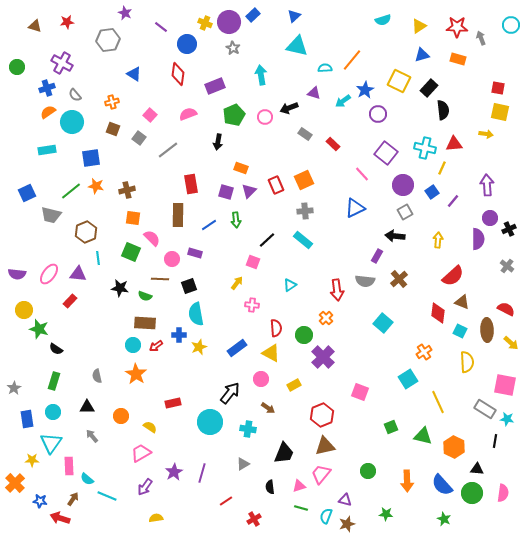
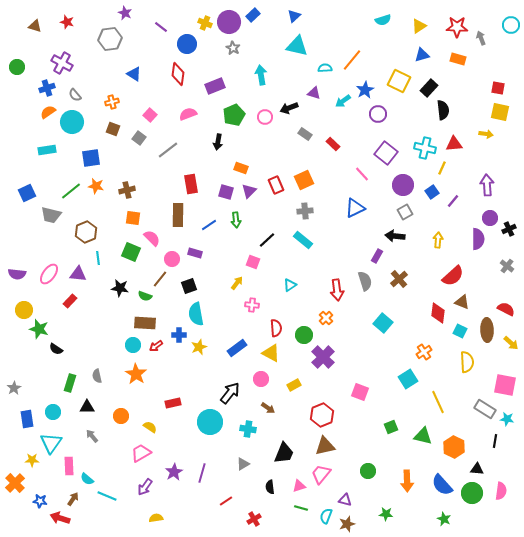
red star at (67, 22): rotated 24 degrees clockwise
gray hexagon at (108, 40): moved 2 px right, 1 px up
brown line at (160, 279): rotated 54 degrees counterclockwise
gray semicircle at (365, 281): rotated 114 degrees counterclockwise
green rectangle at (54, 381): moved 16 px right, 2 px down
pink semicircle at (503, 493): moved 2 px left, 2 px up
